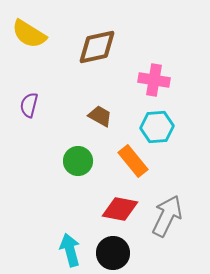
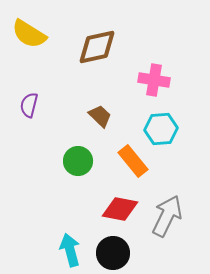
brown trapezoid: rotated 15 degrees clockwise
cyan hexagon: moved 4 px right, 2 px down
